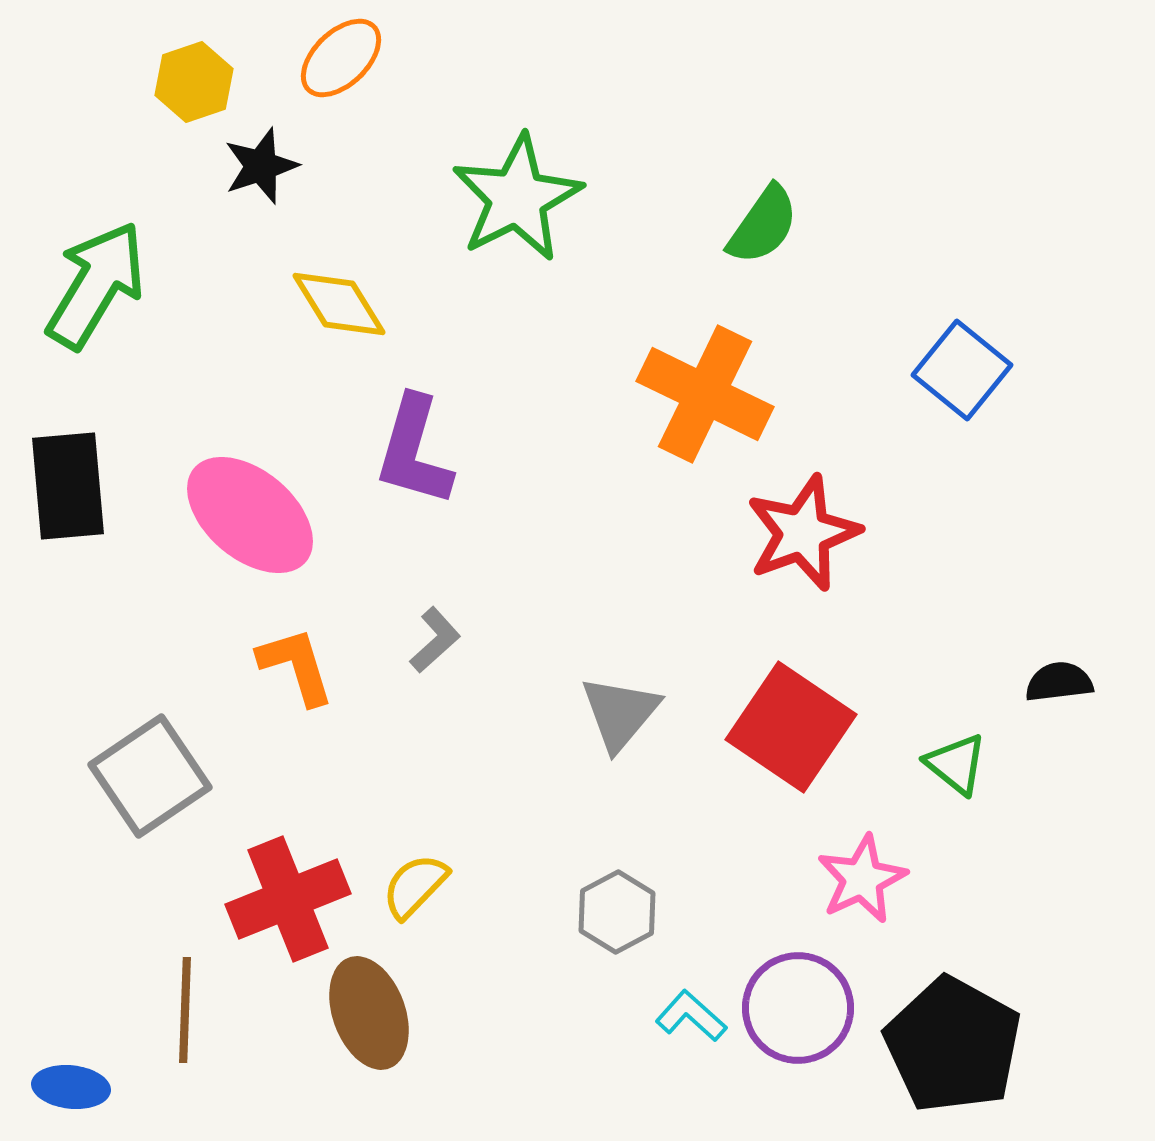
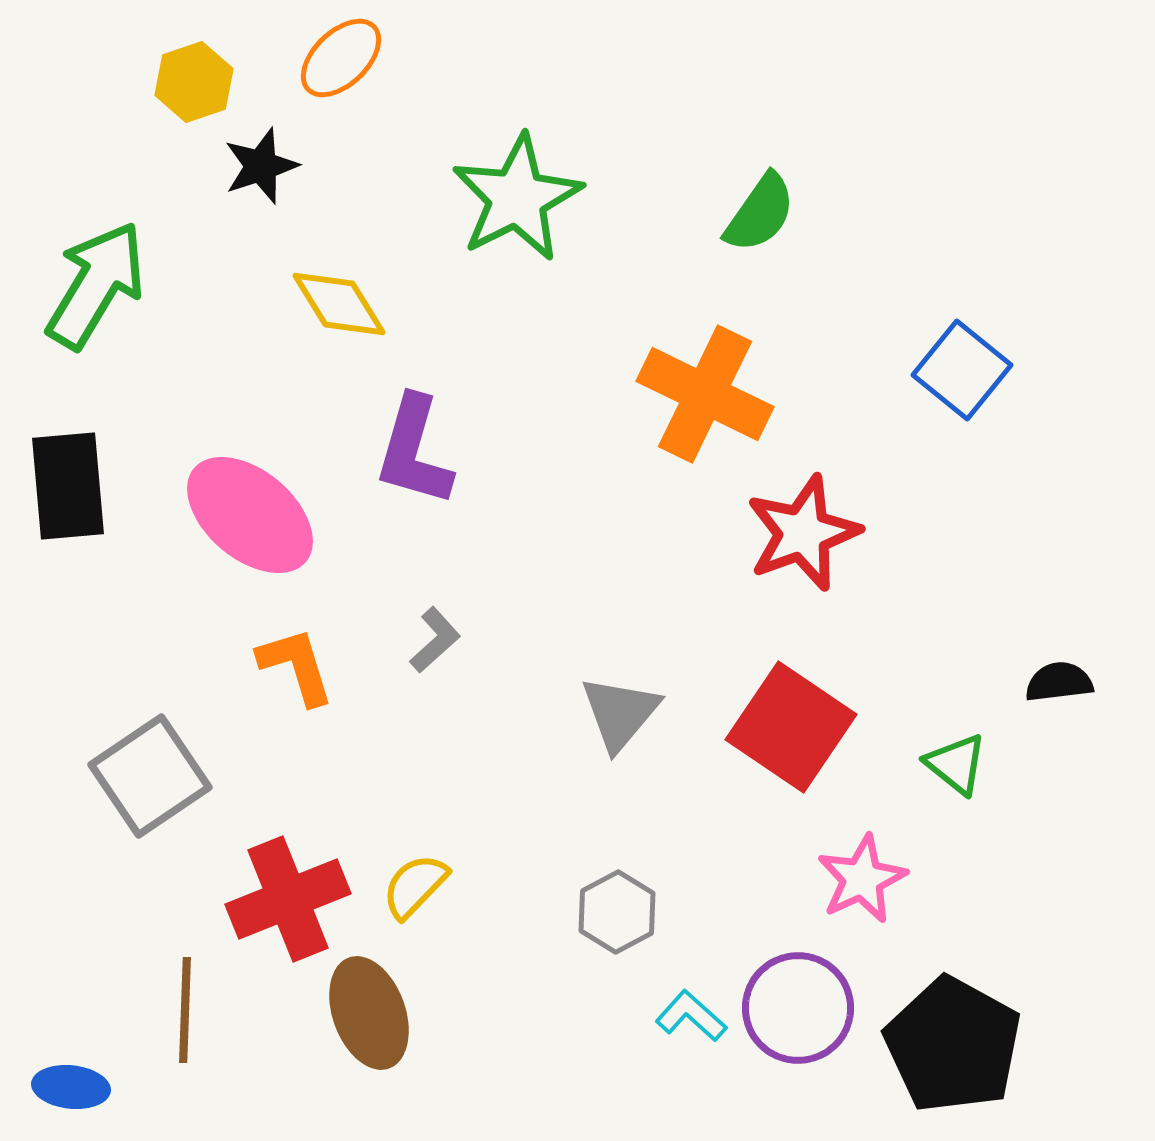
green semicircle: moved 3 px left, 12 px up
